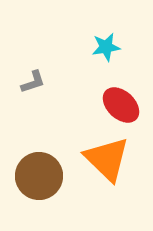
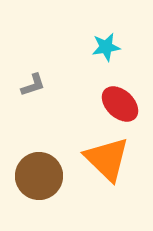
gray L-shape: moved 3 px down
red ellipse: moved 1 px left, 1 px up
